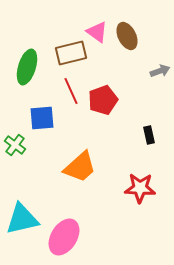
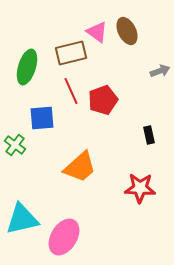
brown ellipse: moved 5 px up
